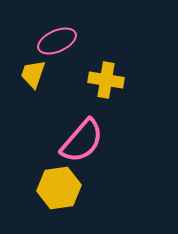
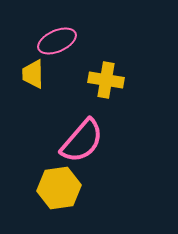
yellow trapezoid: rotated 20 degrees counterclockwise
